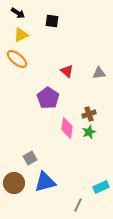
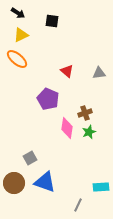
purple pentagon: moved 1 px down; rotated 10 degrees counterclockwise
brown cross: moved 4 px left, 1 px up
blue triangle: rotated 35 degrees clockwise
cyan rectangle: rotated 21 degrees clockwise
